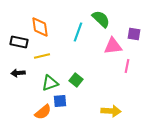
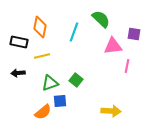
orange diamond: rotated 20 degrees clockwise
cyan line: moved 4 px left
